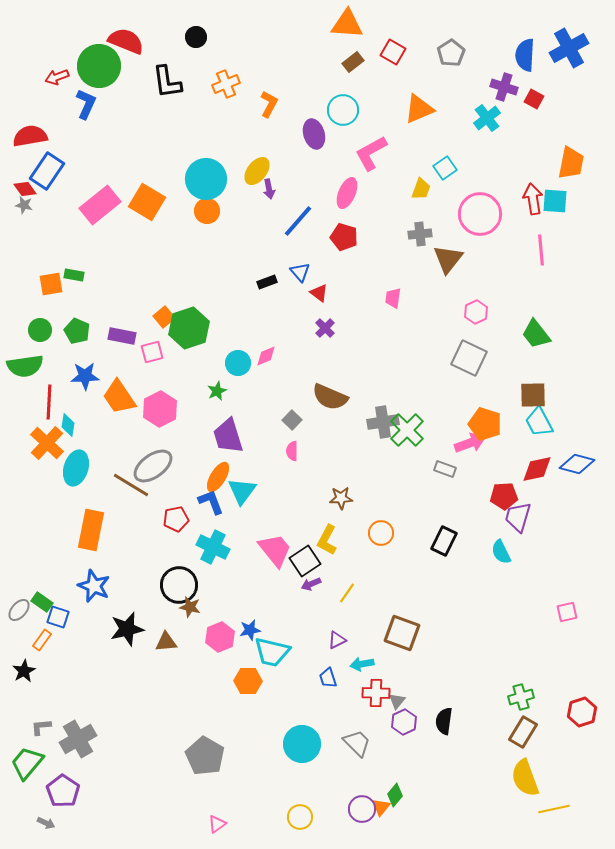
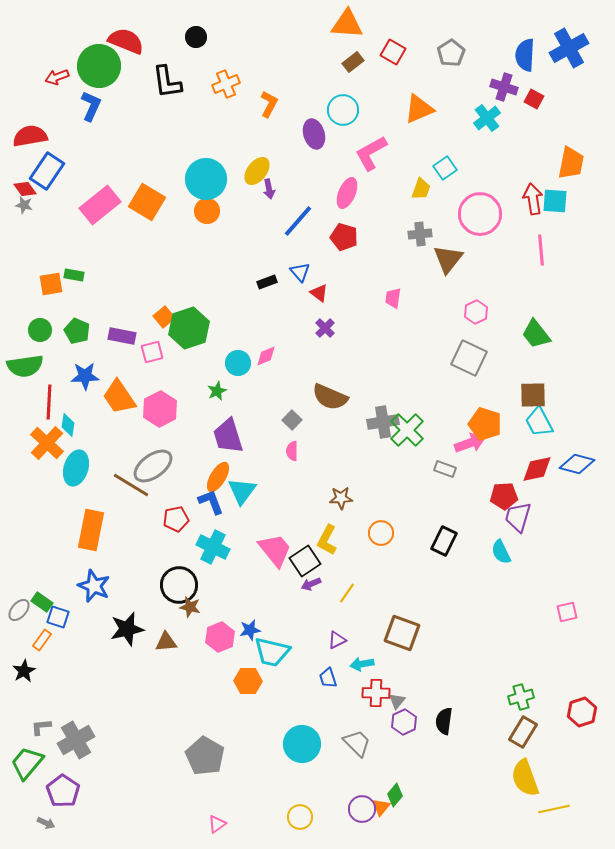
blue L-shape at (86, 104): moved 5 px right, 2 px down
gray cross at (78, 739): moved 2 px left, 1 px down
